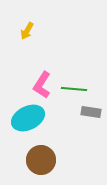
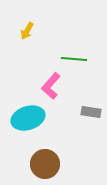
pink L-shape: moved 9 px right, 1 px down; rotated 8 degrees clockwise
green line: moved 30 px up
cyan ellipse: rotated 8 degrees clockwise
brown circle: moved 4 px right, 4 px down
